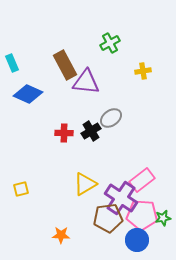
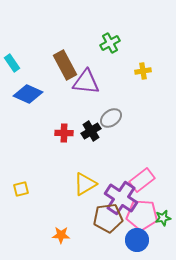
cyan rectangle: rotated 12 degrees counterclockwise
